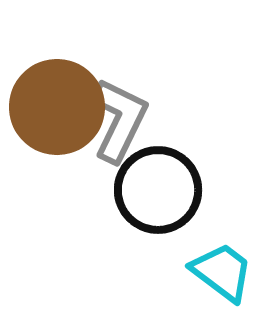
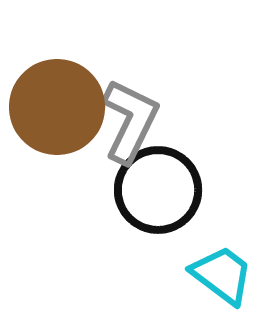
gray L-shape: moved 11 px right, 1 px down
cyan trapezoid: moved 3 px down
